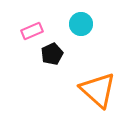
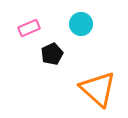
pink rectangle: moved 3 px left, 3 px up
orange triangle: moved 1 px up
